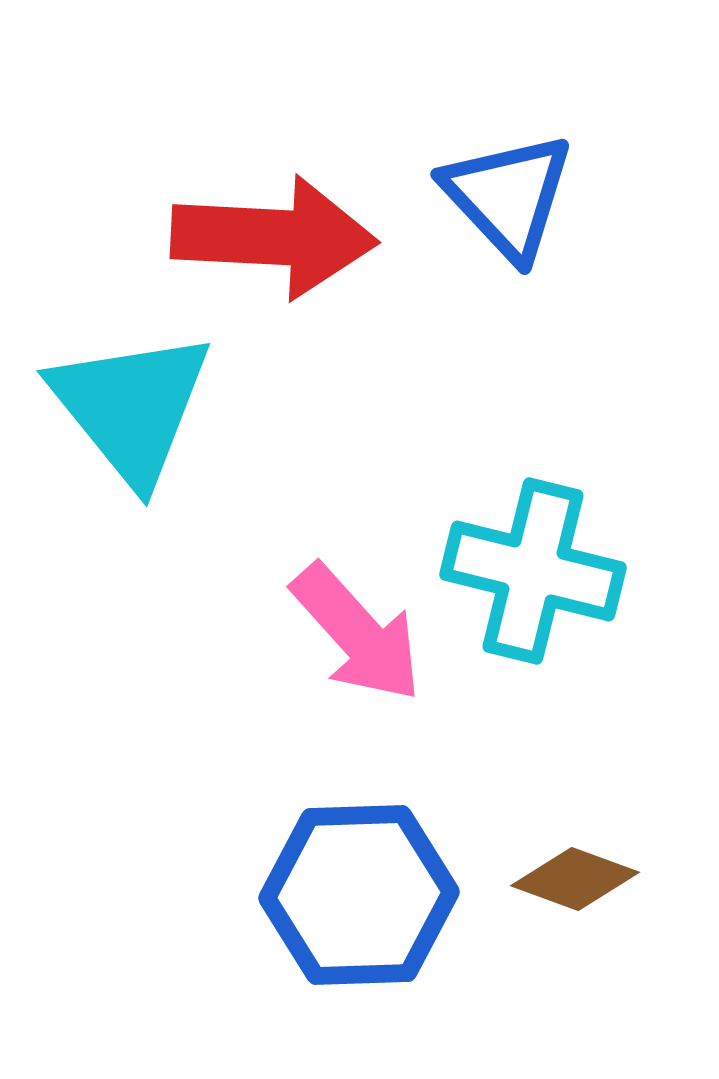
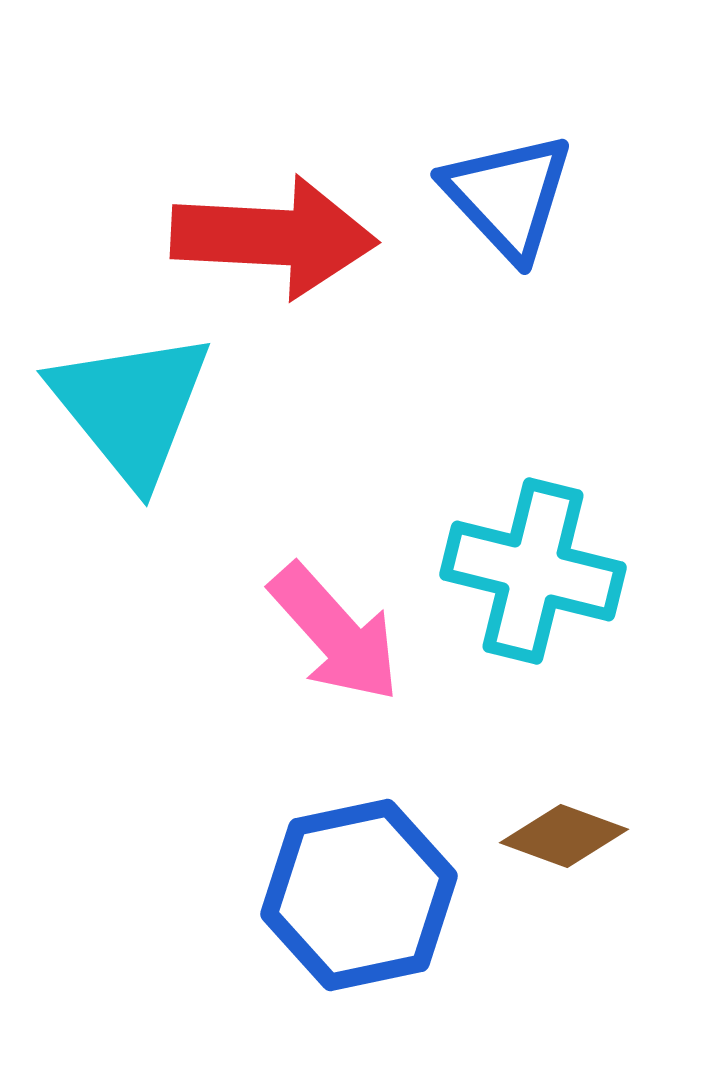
pink arrow: moved 22 px left
brown diamond: moved 11 px left, 43 px up
blue hexagon: rotated 10 degrees counterclockwise
